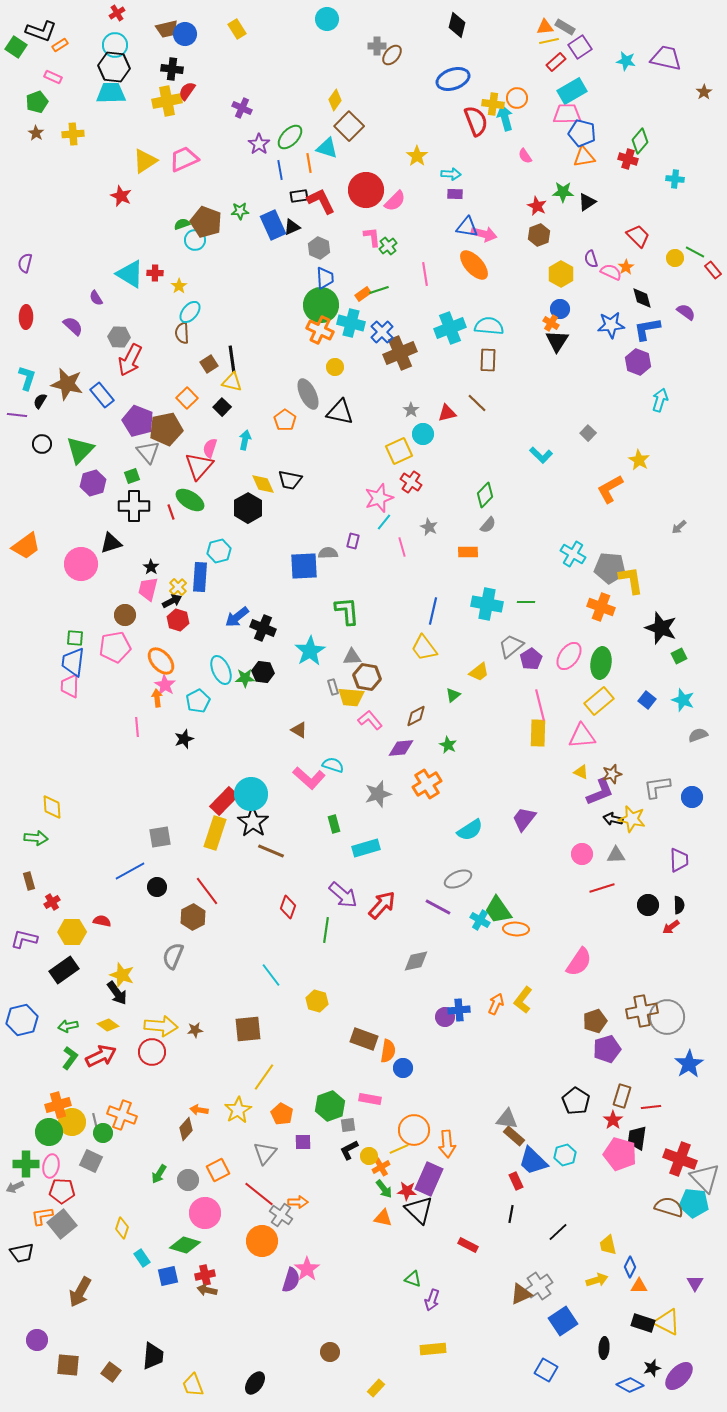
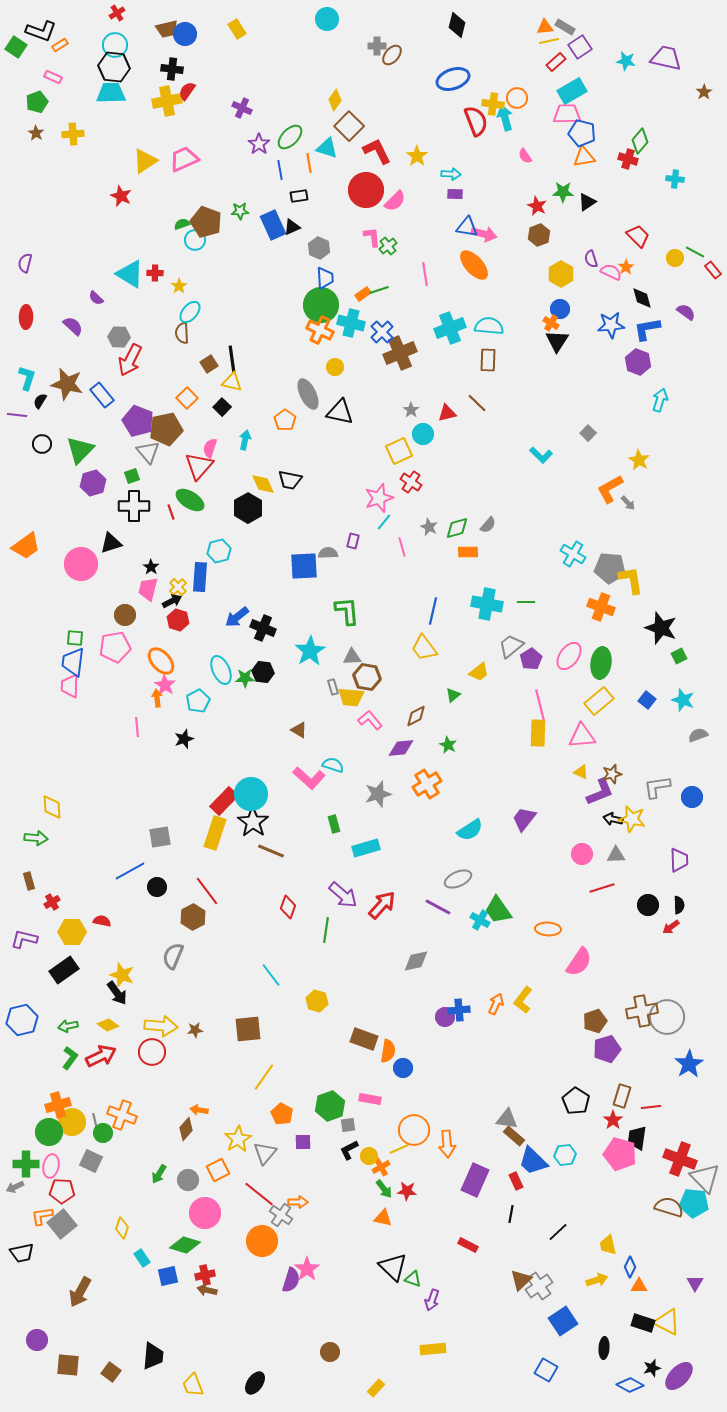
red L-shape at (321, 201): moved 56 px right, 50 px up
purple semicircle at (96, 298): rotated 14 degrees counterclockwise
green diamond at (485, 495): moved 28 px left, 33 px down; rotated 30 degrees clockwise
gray arrow at (679, 527): moved 51 px left, 24 px up; rotated 91 degrees counterclockwise
orange ellipse at (516, 929): moved 32 px right
yellow star at (238, 1110): moved 29 px down
cyan hexagon at (565, 1155): rotated 10 degrees clockwise
purple rectangle at (429, 1179): moved 46 px right, 1 px down
black triangle at (419, 1210): moved 26 px left, 57 px down
brown triangle at (521, 1294): moved 14 px up; rotated 20 degrees counterclockwise
